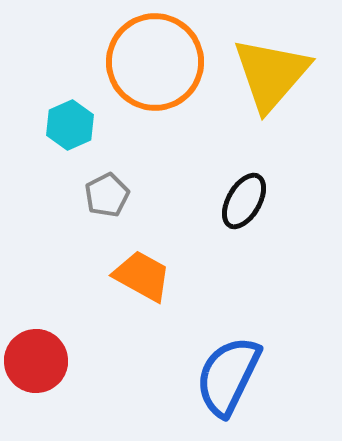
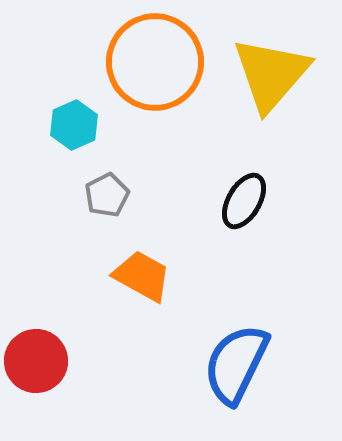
cyan hexagon: moved 4 px right
blue semicircle: moved 8 px right, 12 px up
